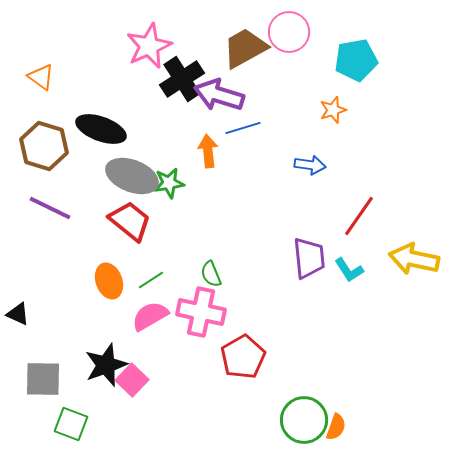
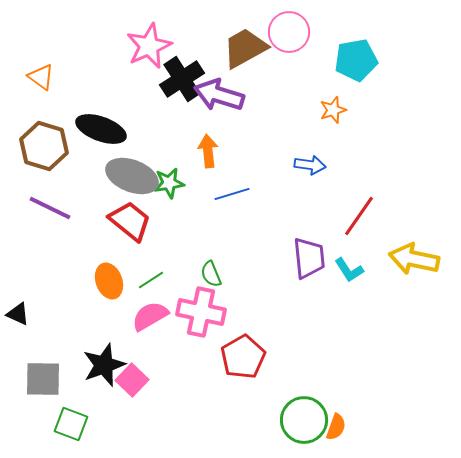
blue line: moved 11 px left, 66 px down
black star: moved 2 px left
